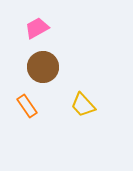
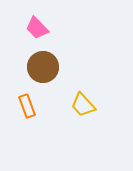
pink trapezoid: rotated 105 degrees counterclockwise
orange rectangle: rotated 15 degrees clockwise
